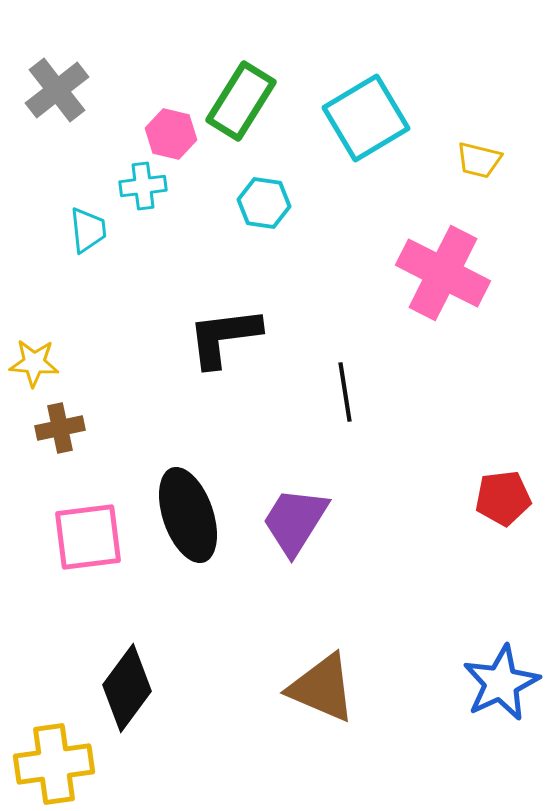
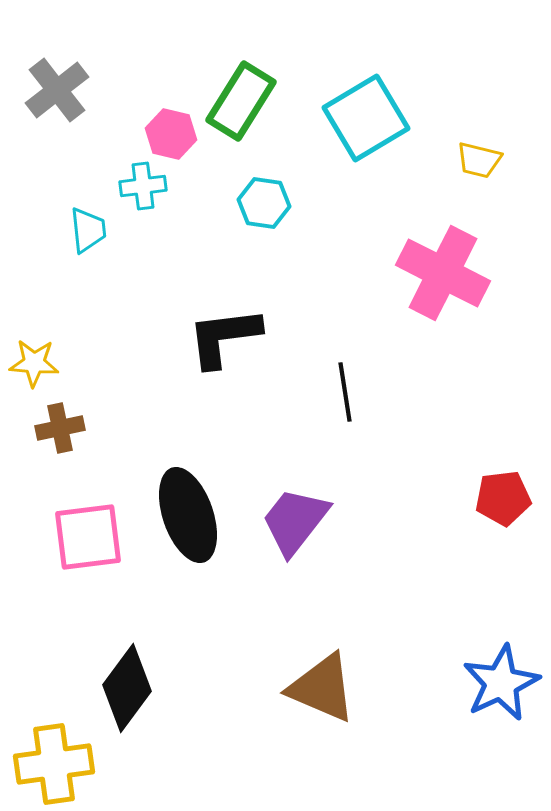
purple trapezoid: rotated 6 degrees clockwise
